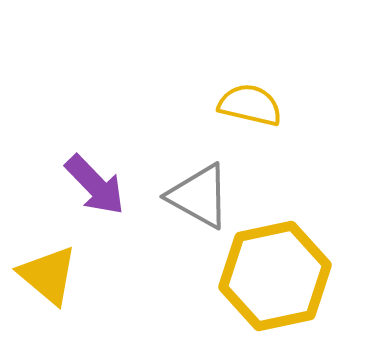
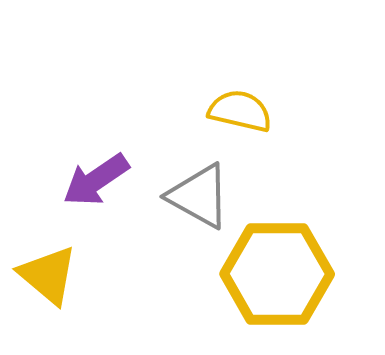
yellow semicircle: moved 10 px left, 6 px down
purple arrow: moved 1 px right, 5 px up; rotated 100 degrees clockwise
yellow hexagon: moved 2 px right, 2 px up; rotated 12 degrees clockwise
